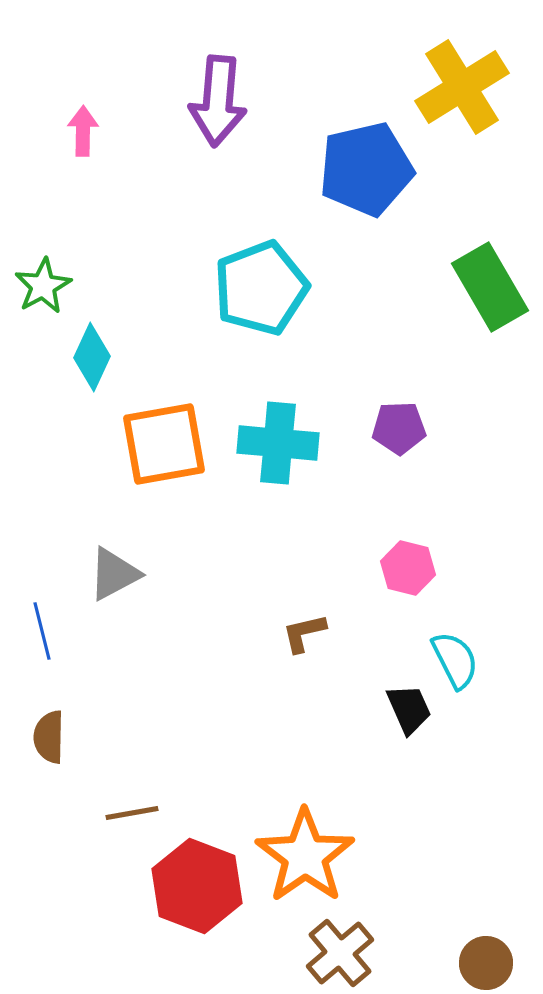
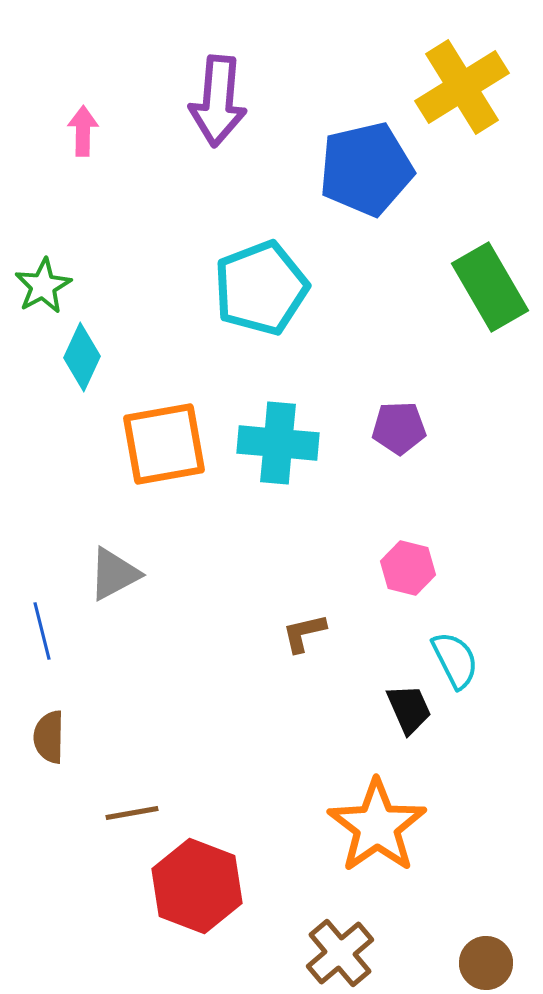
cyan diamond: moved 10 px left
orange star: moved 72 px right, 30 px up
